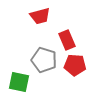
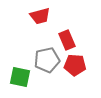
gray pentagon: moved 3 px right; rotated 30 degrees counterclockwise
green square: moved 1 px right, 5 px up
